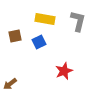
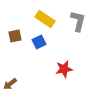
yellow rectangle: rotated 24 degrees clockwise
red star: moved 2 px up; rotated 12 degrees clockwise
